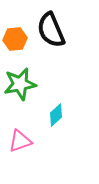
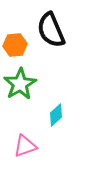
orange hexagon: moved 6 px down
green star: rotated 20 degrees counterclockwise
pink triangle: moved 5 px right, 5 px down
